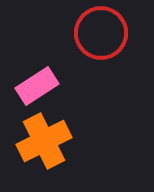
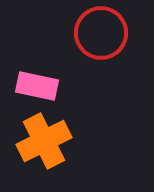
pink rectangle: rotated 45 degrees clockwise
